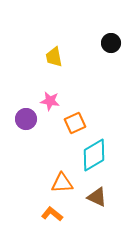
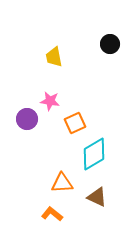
black circle: moved 1 px left, 1 px down
purple circle: moved 1 px right
cyan diamond: moved 1 px up
